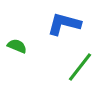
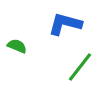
blue L-shape: moved 1 px right
